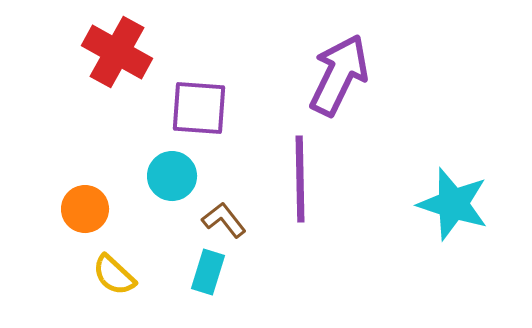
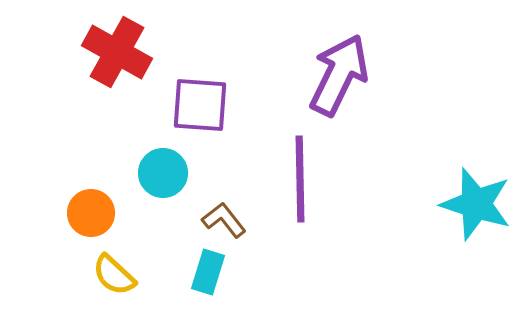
purple square: moved 1 px right, 3 px up
cyan circle: moved 9 px left, 3 px up
cyan star: moved 23 px right
orange circle: moved 6 px right, 4 px down
